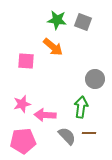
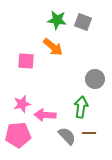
pink pentagon: moved 5 px left, 6 px up
